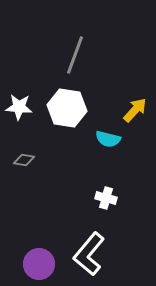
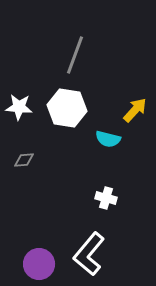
gray diamond: rotated 15 degrees counterclockwise
